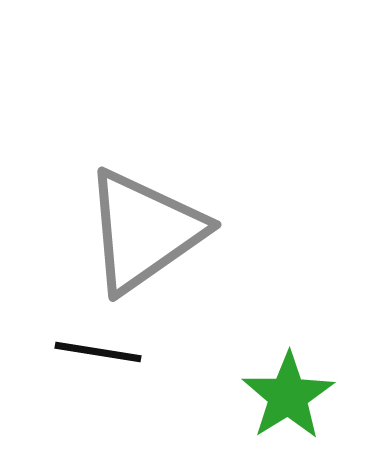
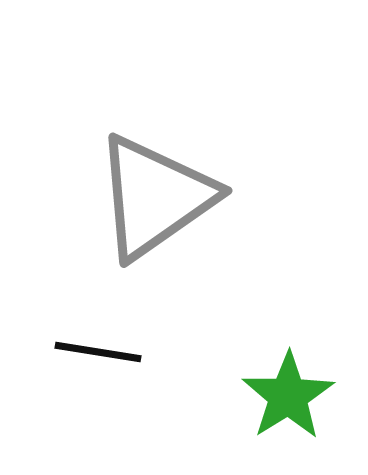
gray triangle: moved 11 px right, 34 px up
